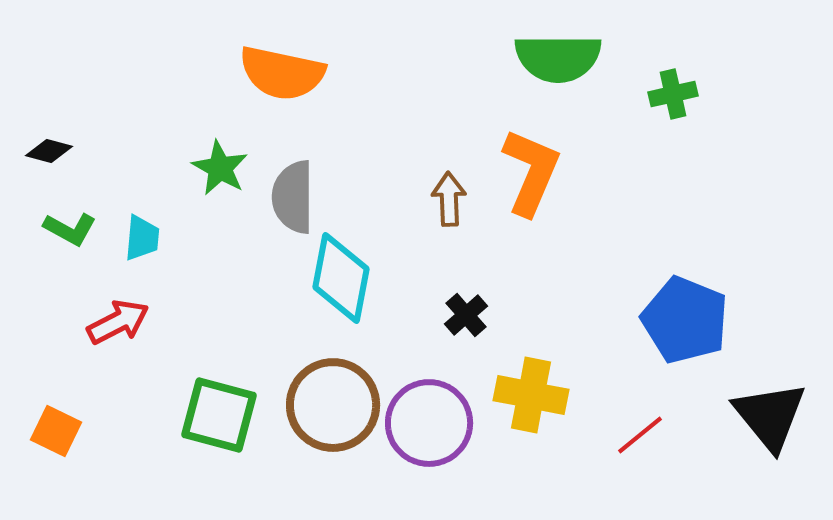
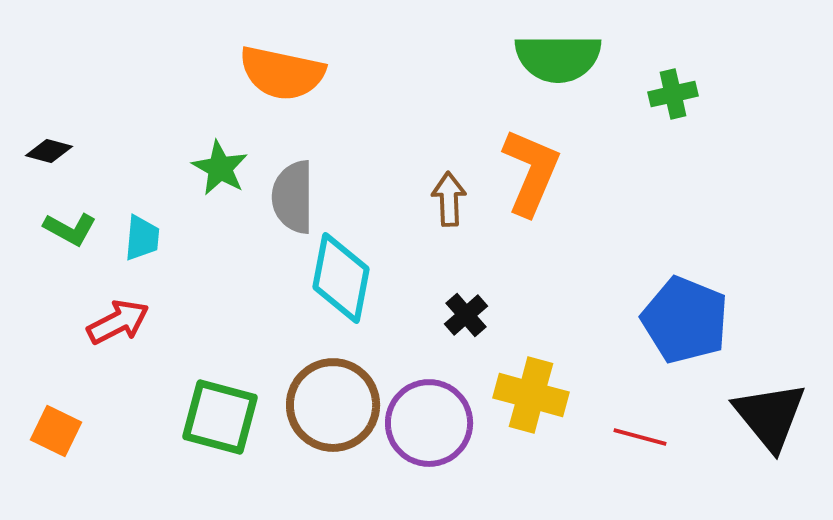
yellow cross: rotated 4 degrees clockwise
green square: moved 1 px right, 2 px down
red line: moved 2 px down; rotated 54 degrees clockwise
